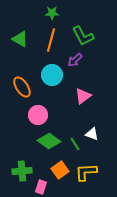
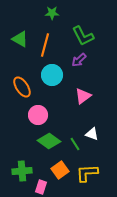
orange line: moved 6 px left, 5 px down
purple arrow: moved 4 px right
yellow L-shape: moved 1 px right, 1 px down
